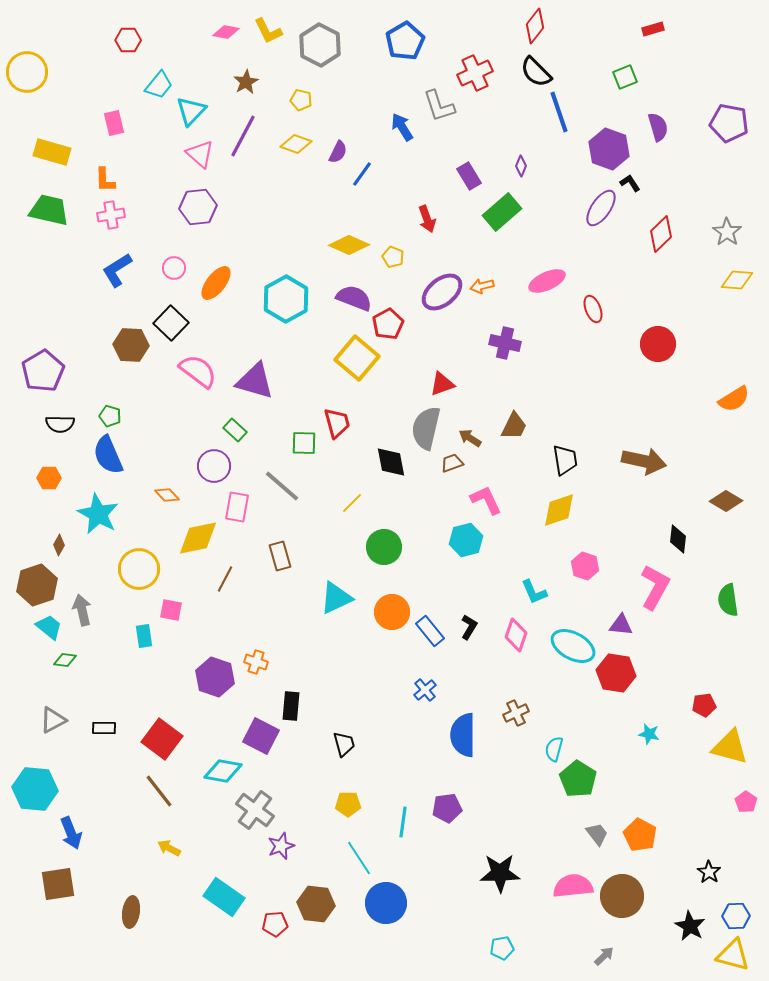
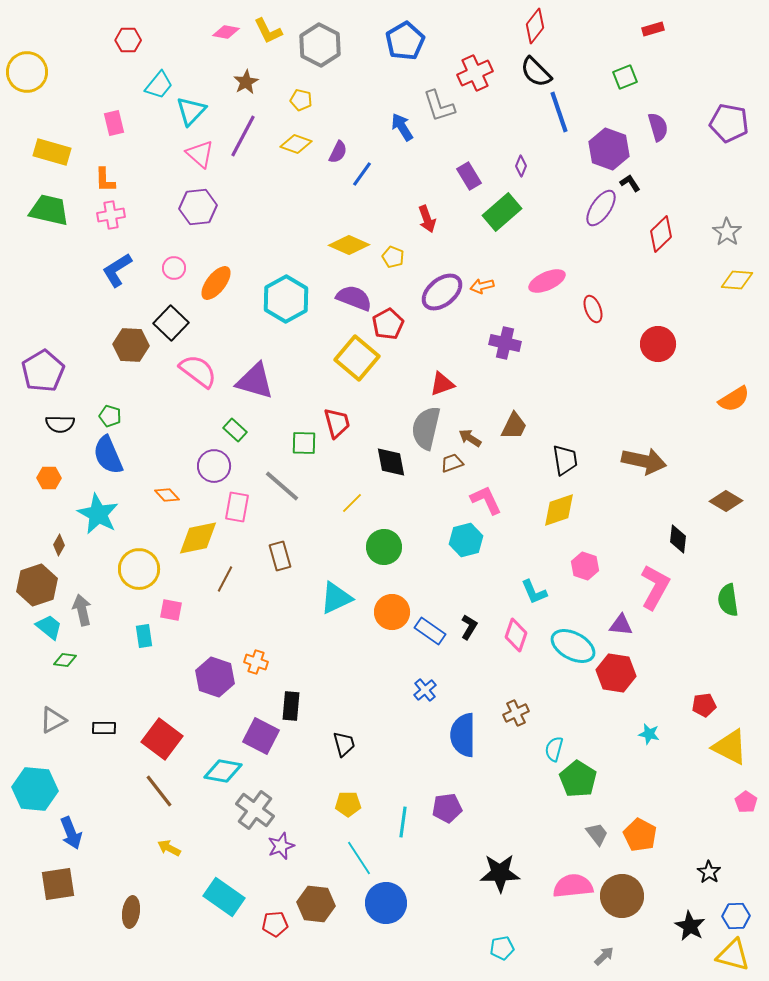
blue rectangle at (430, 631): rotated 16 degrees counterclockwise
yellow triangle at (730, 747): rotated 12 degrees clockwise
